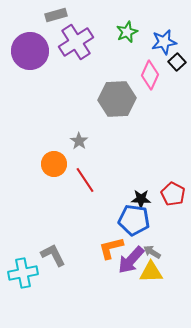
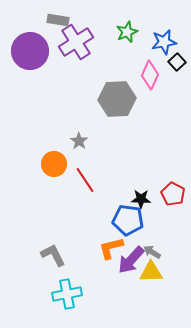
gray rectangle: moved 2 px right, 5 px down; rotated 25 degrees clockwise
blue pentagon: moved 6 px left
cyan cross: moved 44 px right, 21 px down
